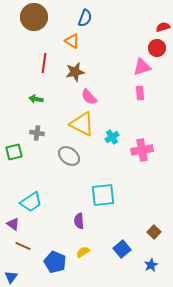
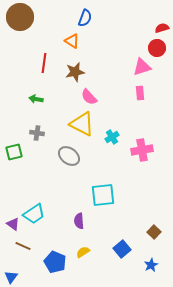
brown circle: moved 14 px left
red semicircle: moved 1 px left, 1 px down
cyan trapezoid: moved 3 px right, 12 px down
